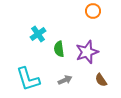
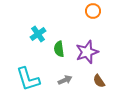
brown semicircle: moved 2 px left, 1 px down
